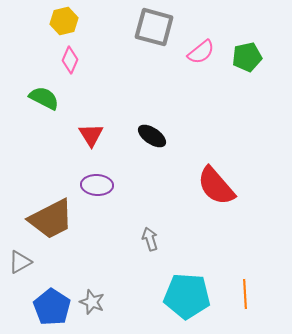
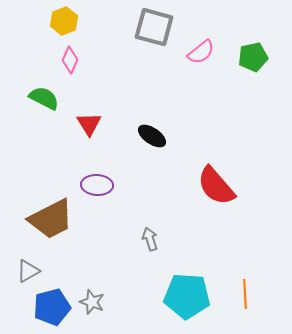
yellow hexagon: rotated 8 degrees counterclockwise
green pentagon: moved 6 px right
red triangle: moved 2 px left, 11 px up
gray triangle: moved 8 px right, 9 px down
blue pentagon: rotated 24 degrees clockwise
